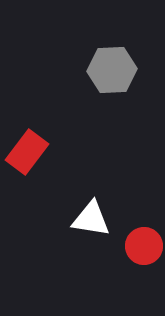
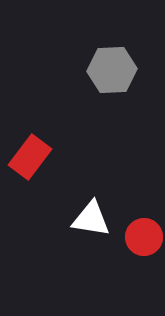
red rectangle: moved 3 px right, 5 px down
red circle: moved 9 px up
